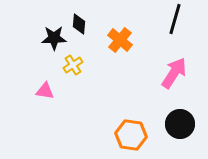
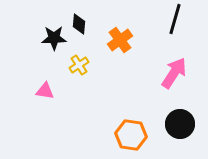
orange cross: rotated 15 degrees clockwise
yellow cross: moved 6 px right
